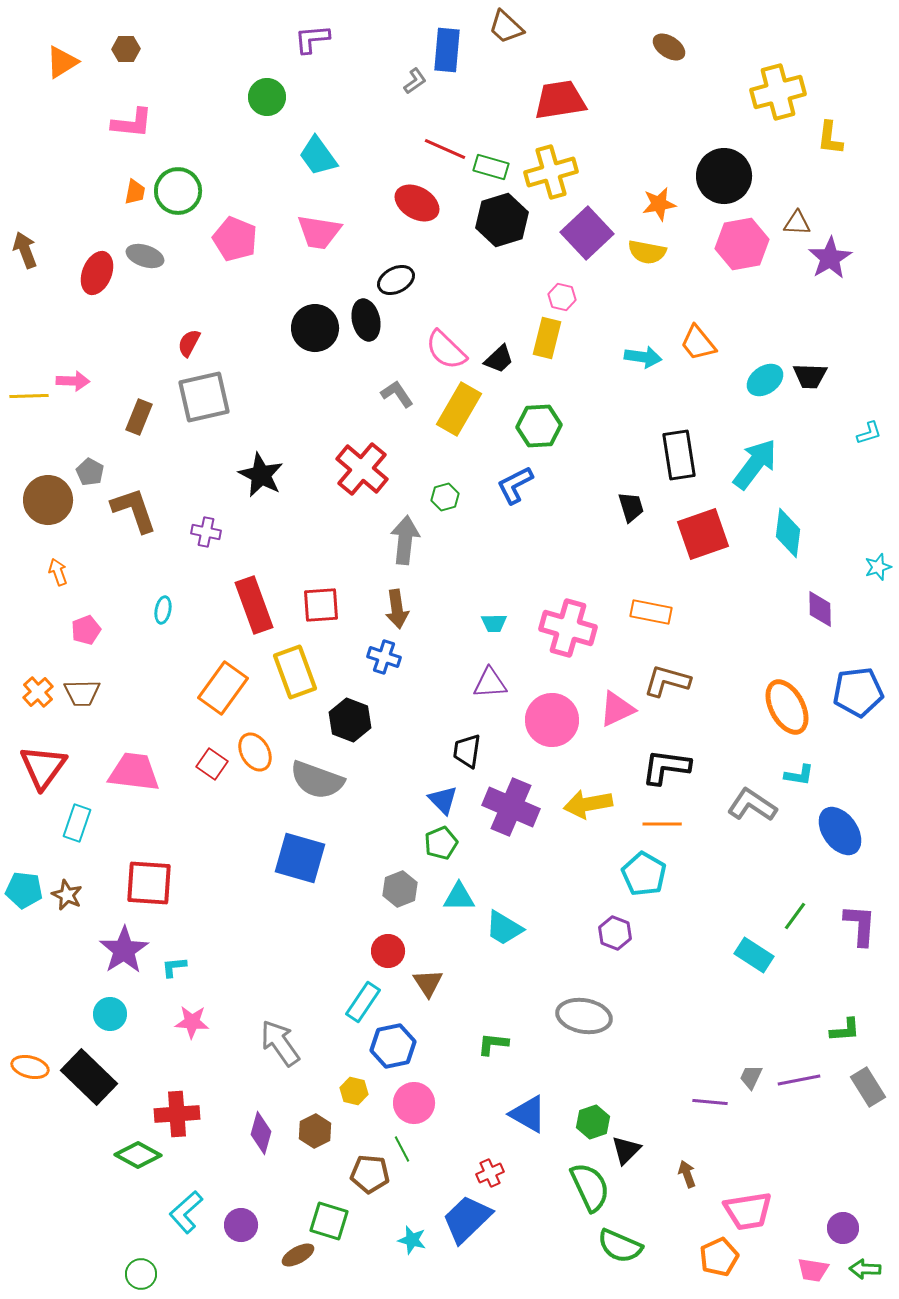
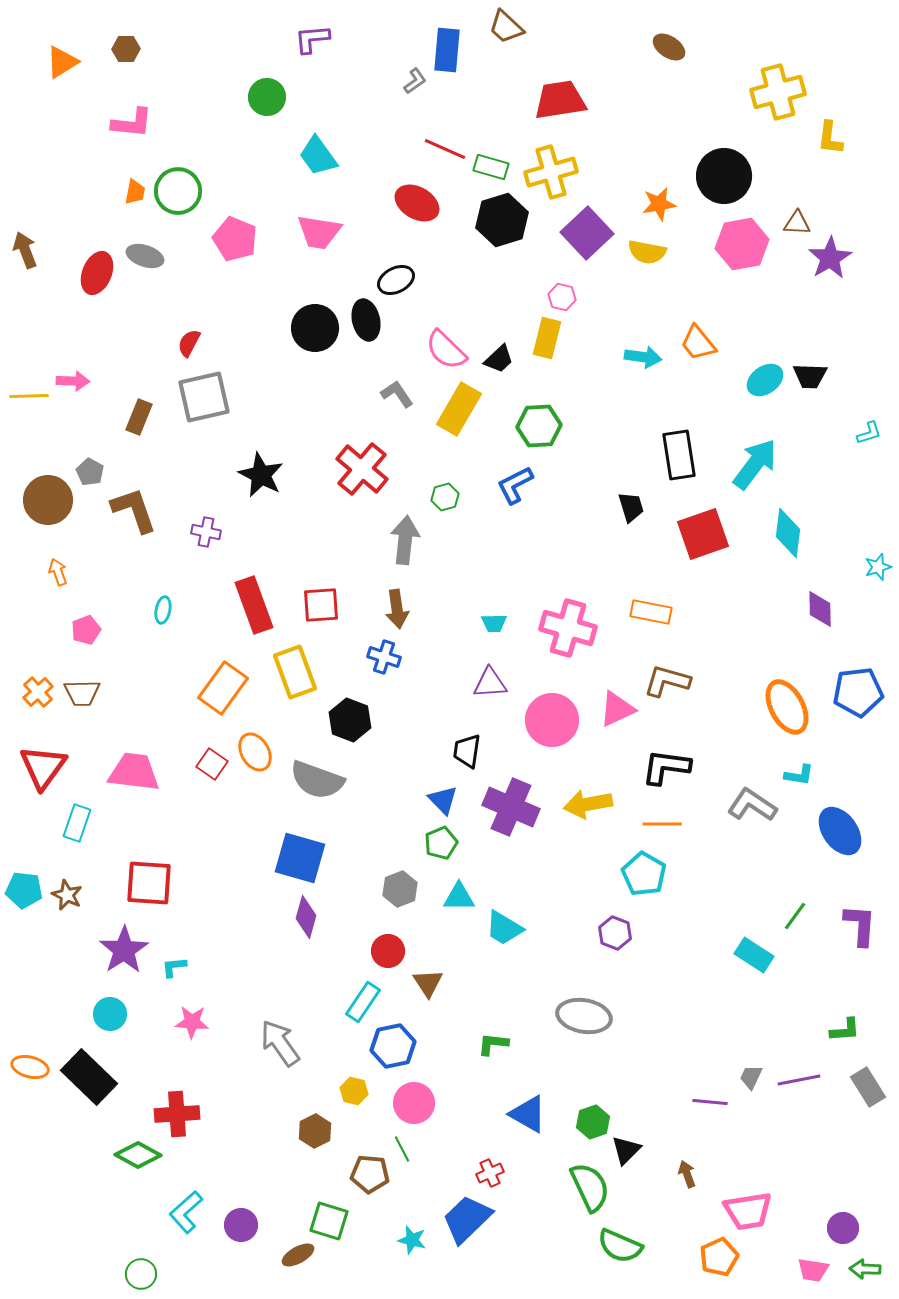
purple diamond at (261, 1133): moved 45 px right, 216 px up
